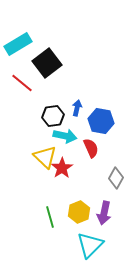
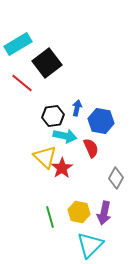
yellow hexagon: rotated 25 degrees counterclockwise
